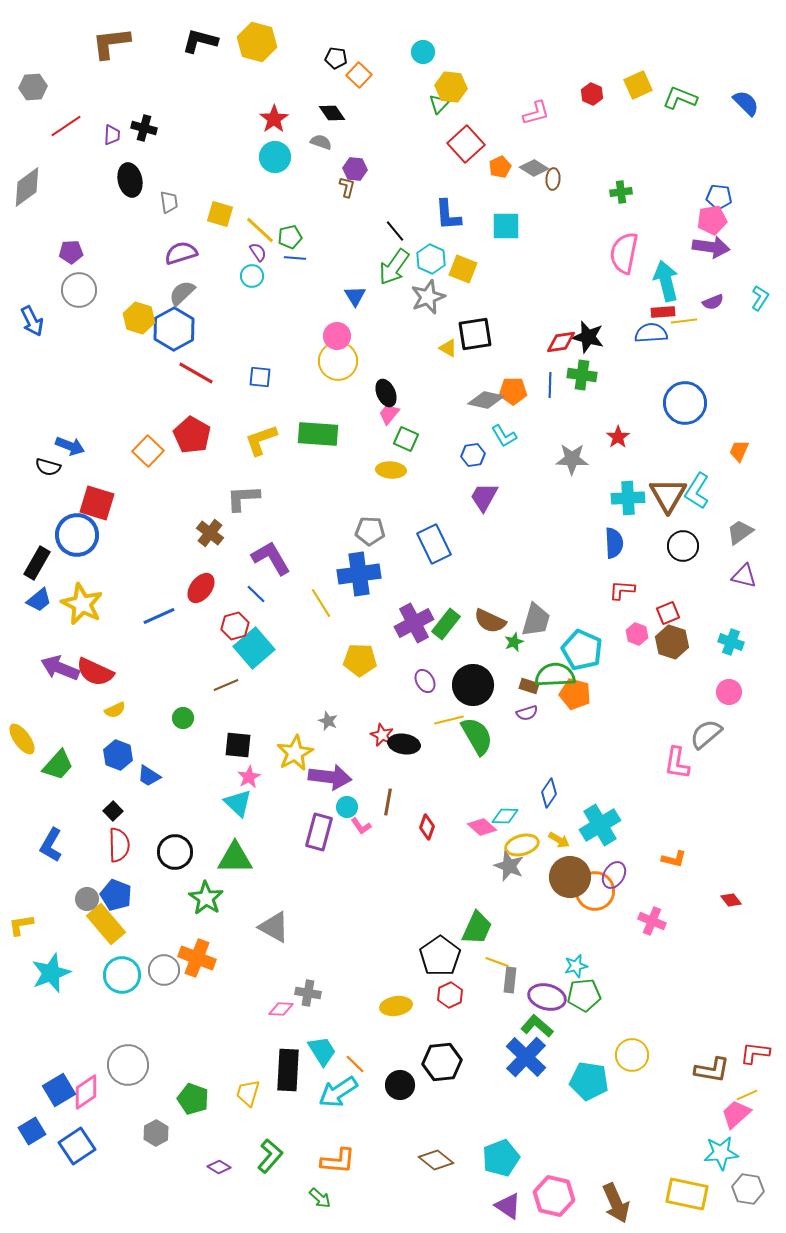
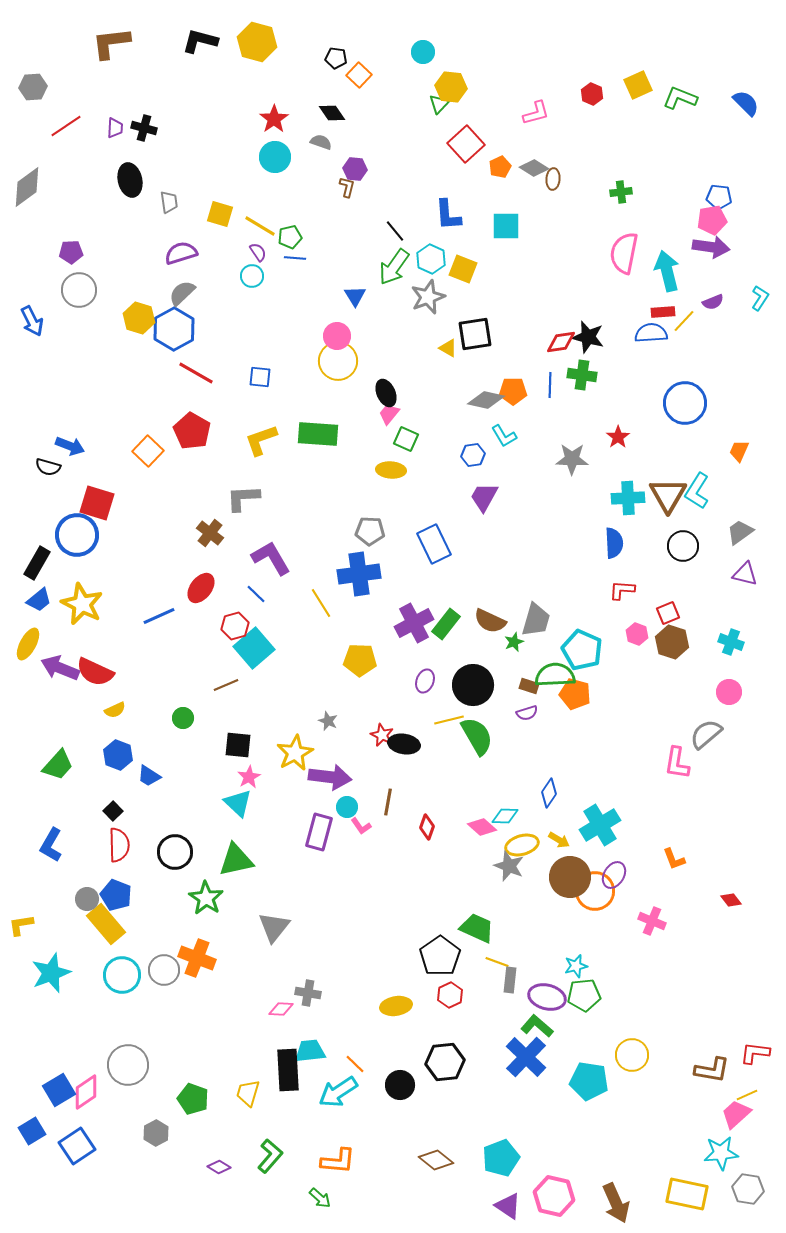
purple trapezoid at (112, 135): moved 3 px right, 7 px up
yellow line at (260, 230): moved 4 px up; rotated 12 degrees counterclockwise
cyan arrow at (666, 281): moved 1 px right, 10 px up
yellow line at (684, 321): rotated 40 degrees counterclockwise
red pentagon at (192, 435): moved 4 px up
purple triangle at (744, 576): moved 1 px right, 2 px up
purple ellipse at (425, 681): rotated 50 degrees clockwise
yellow ellipse at (22, 739): moved 6 px right, 95 px up; rotated 64 degrees clockwise
green triangle at (235, 858): moved 1 px right, 2 px down; rotated 12 degrees counterclockwise
orange L-shape at (674, 859): rotated 55 degrees clockwise
gray triangle at (274, 927): rotated 40 degrees clockwise
green trapezoid at (477, 928): rotated 90 degrees counterclockwise
cyan trapezoid at (322, 1051): moved 12 px left; rotated 64 degrees counterclockwise
black hexagon at (442, 1062): moved 3 px right
black rectangle at (288, 1070): rotated 6 degrees counterclockwise
